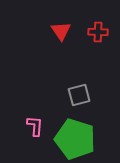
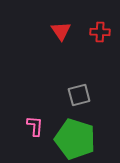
red cross: moved 2 px right
